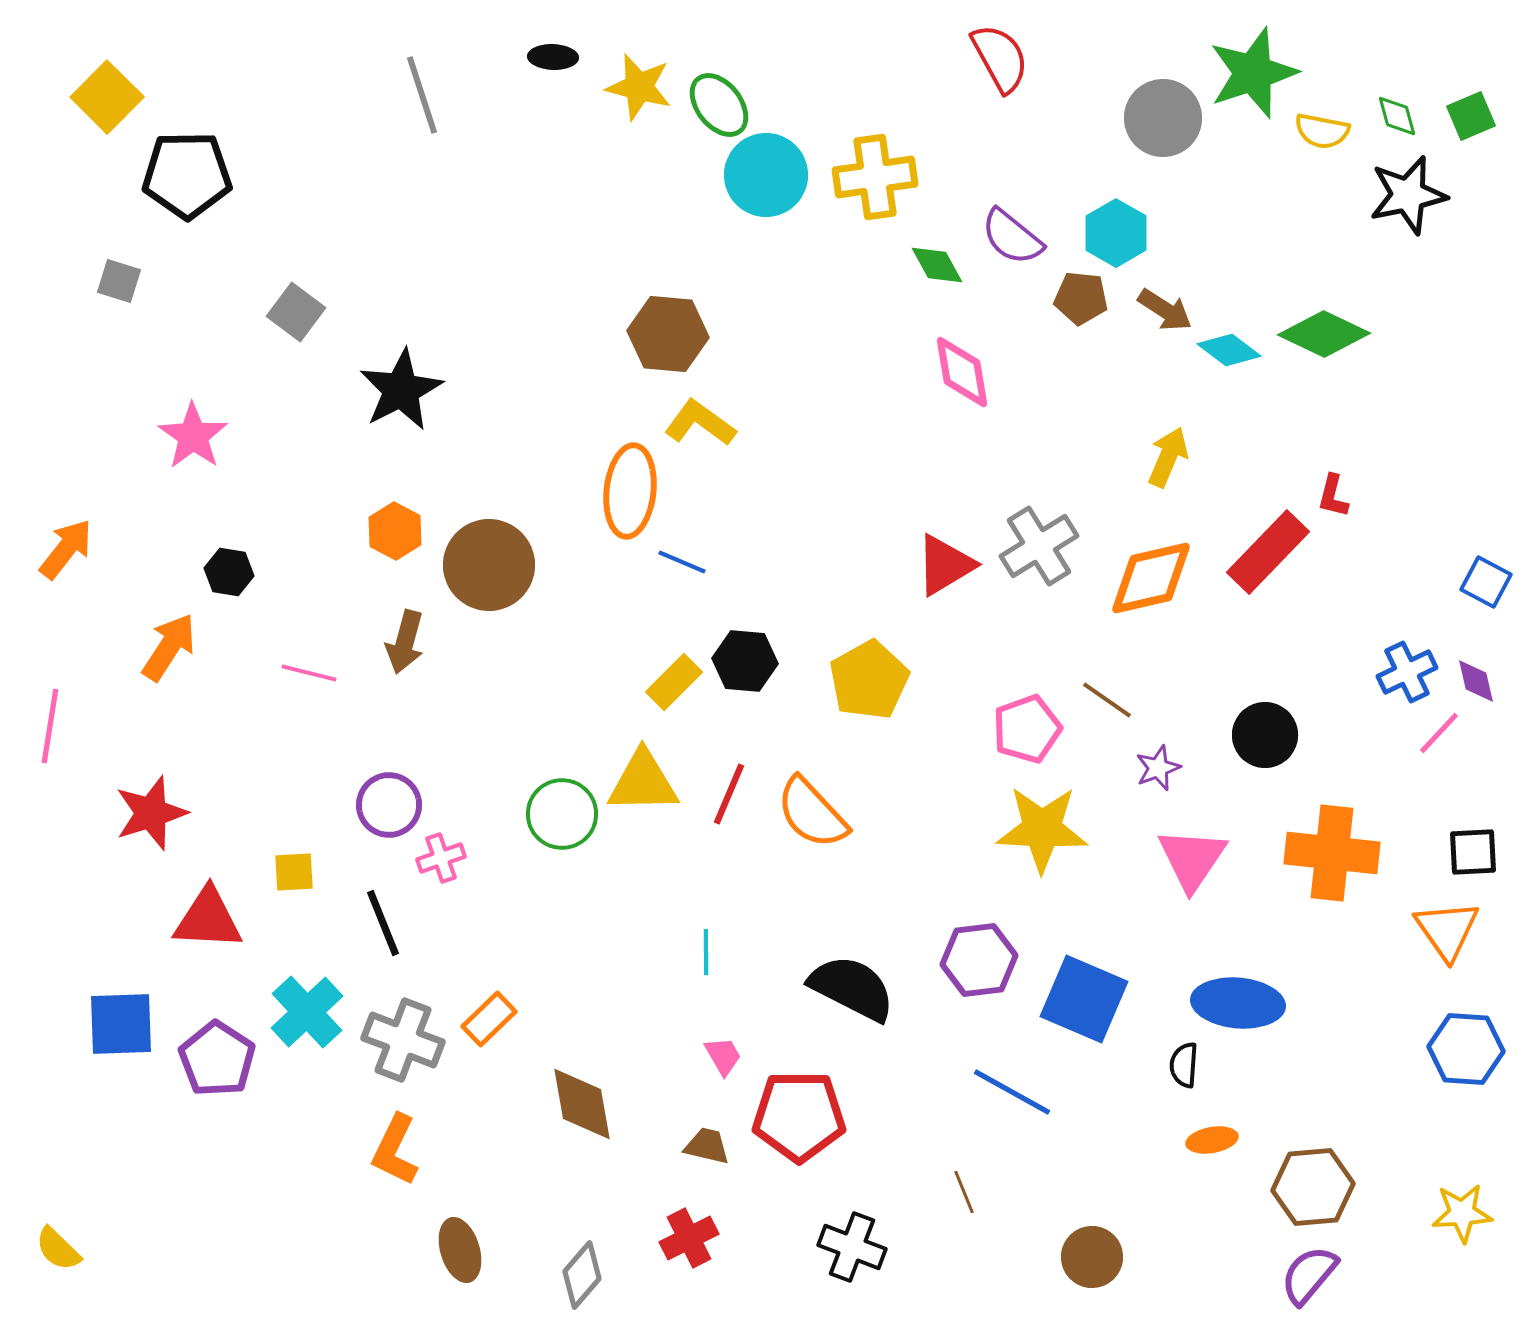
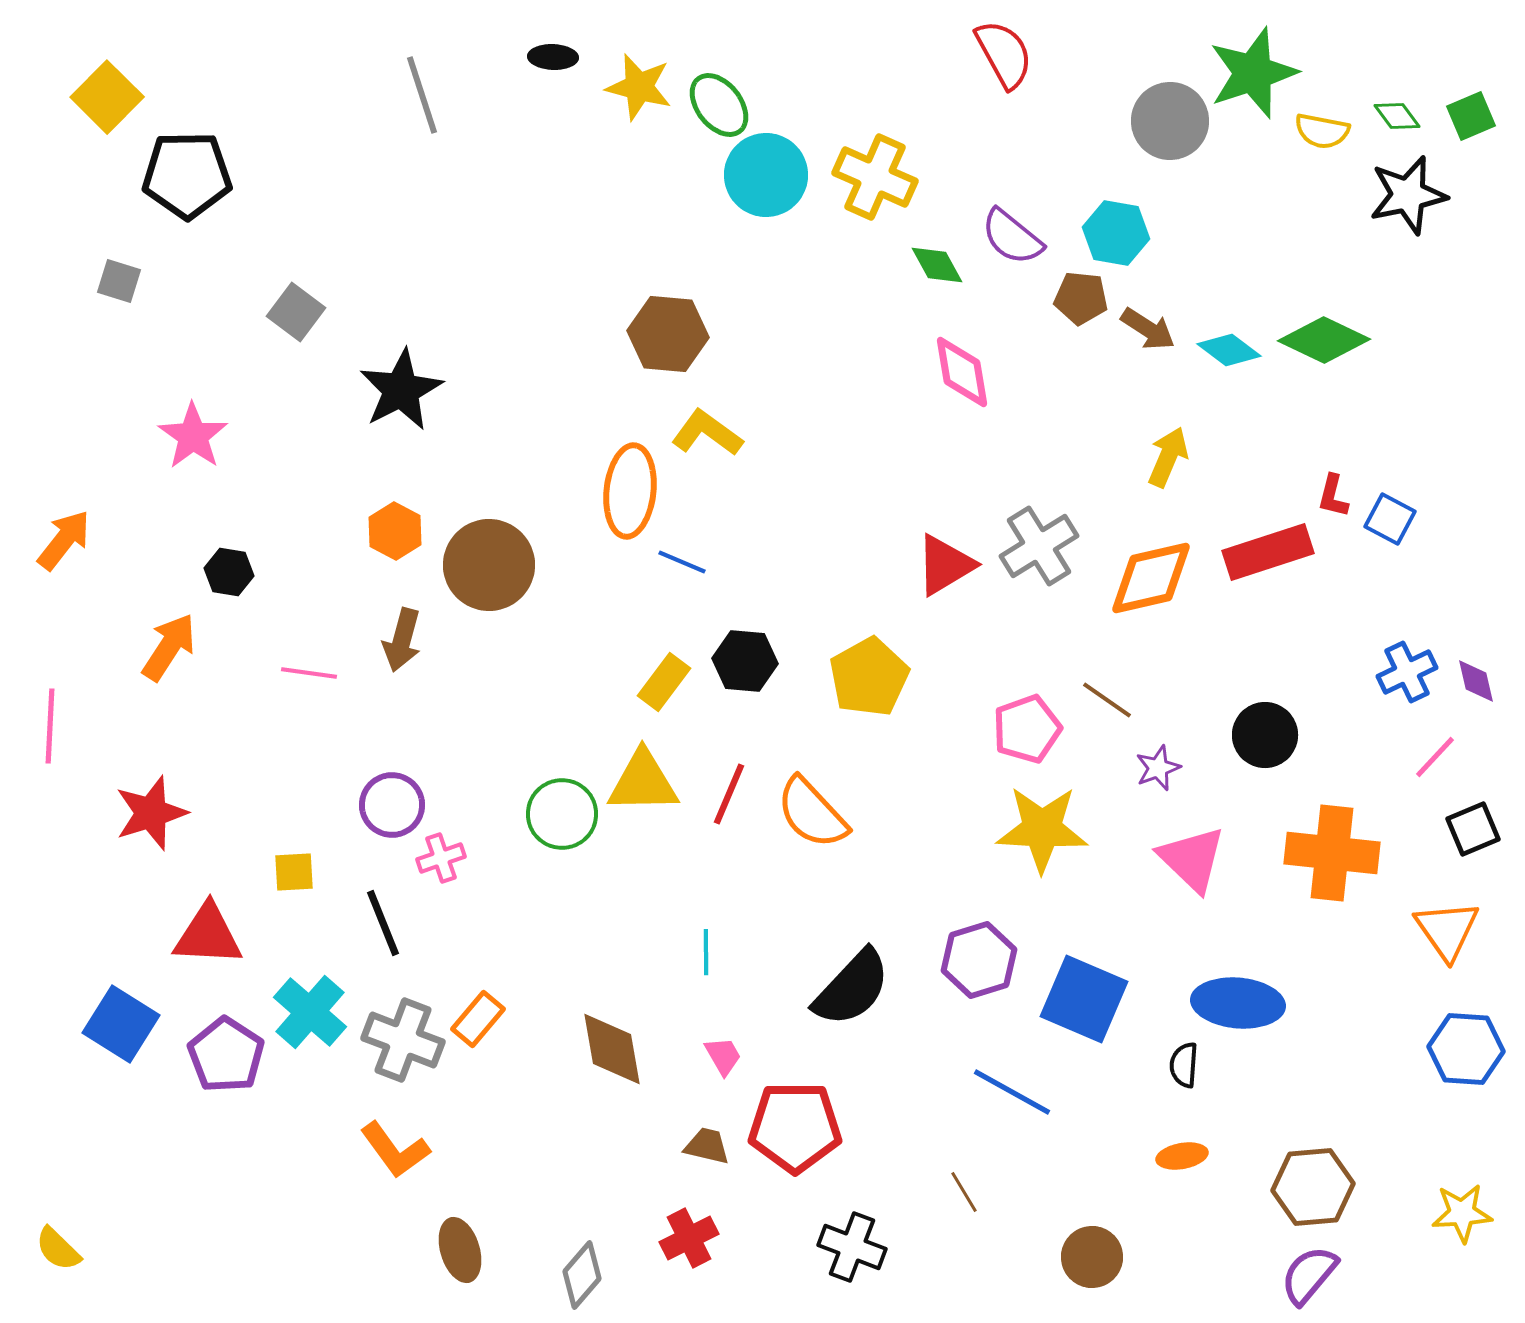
red semicircle at (1000, 58): moved 4 px right, 4 px up
green diamond at (1397, 116): rotated 21 degrees counterclockwise
gray circle at (1163, 118): moved 7 px right, 3 px down
yellow cross at (875, 177): rotated 32 degrees clockwise
cyan hexagon at (1116, 233): rotated 20 degrees counterclockwise
brown arrow at (1165, 310): moved 17 px left, 19 px down
green diamond at (1324, 334): moved 6 px down
yellow L-shape at (700, 423): moved 7 px right, 10 px down
orange arrow at (66, 549): moved 2 px left, 9 px up
red rectangle at (1268, 552): rotated 28 degrees clockwise
blue square at (1486, 582): moved 96 px left, 63 px up
brown arrow at (405, 642): moved 3 px left, 2 px up
pink line at (309, 673): rotated 6 degrees counterclockwise
yellow pentagon at (869, 680): moved 3 px up
yellow rectangle at (674, 682): moved 10 px left; rotated 8 degrees counterclockwise
pink line at (50, 726): rotated 6 degrees counterclockwise
pink line at (1439, 733): moved 4 px left, 24 px down
purple circle at (389, 805): moved 3 px right
black square at (1473, 852): moved 23 px up; rotated 20 degrees counterclockwise
pink triangle at (1192, 859): rotated 20 degrees counterclockwise
red triangle at (208, 919): moved 16 px down
purple hexagon at (979, 960): rotated 10 degrees counterclockwise
black semicircle at (852, 988): rotated 106 degrees clockwise
cyan cross at (307, 1012): moved 3 px right; rotated 6 degrees counterclockwise
orange rectangle at (489, 1019): moved 11 px left; rotated 6 degrees counterclockwise
blue square at (121, 1024): rotated 34 degrees clockwise
purple pentagon at (217, 1059): moved 9 px right, 4 px up
brown diamond at (582, 1104): moved 30 px right, 55 px up
red pentagon at (799, 1116): moved 4 px left, 11 px down
orange ellipse at (1212, 1140): moved 30 px left, 16 px down
orange L-shape at (395, 1150): rotated 62 degrees counterclockwise
brown line at (964, 1192): rotated 9 degrees counterclockwise
